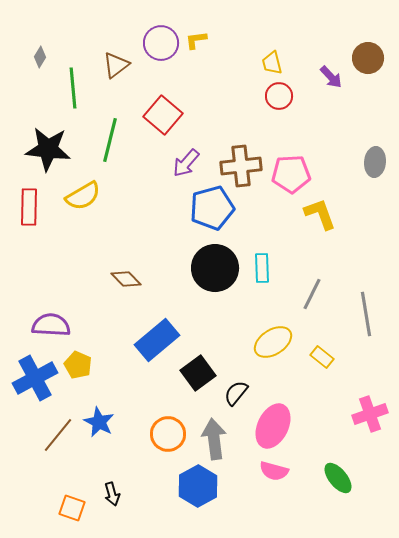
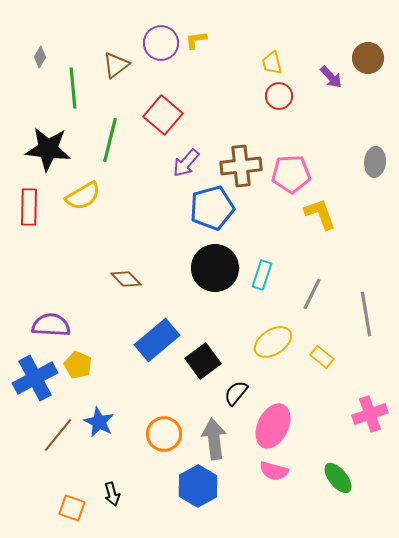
cyan rectangle at (262, 268): moved 7 px down; rotated 20 degrees clockwise
black square at (198, 373): moved 5 px right, 12 px up
orange circle at (168, 434): moved 4 px left
